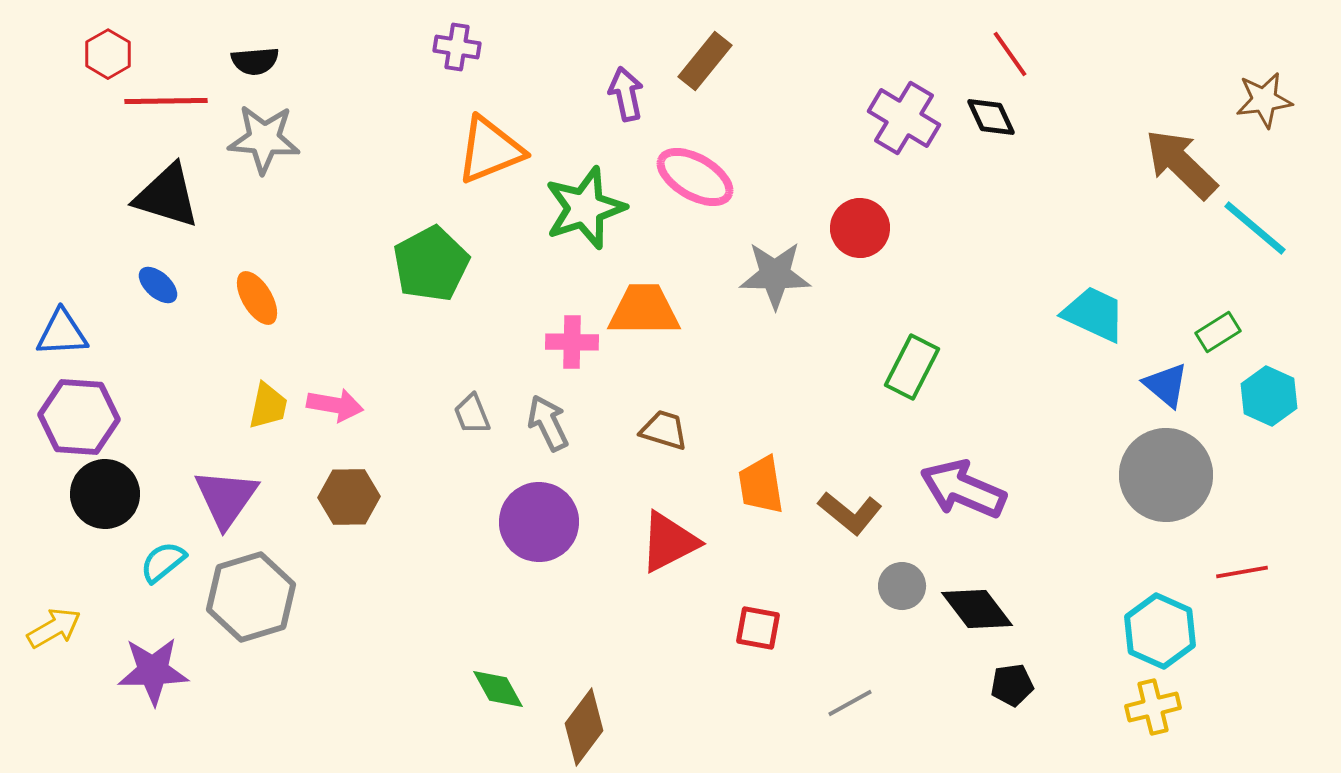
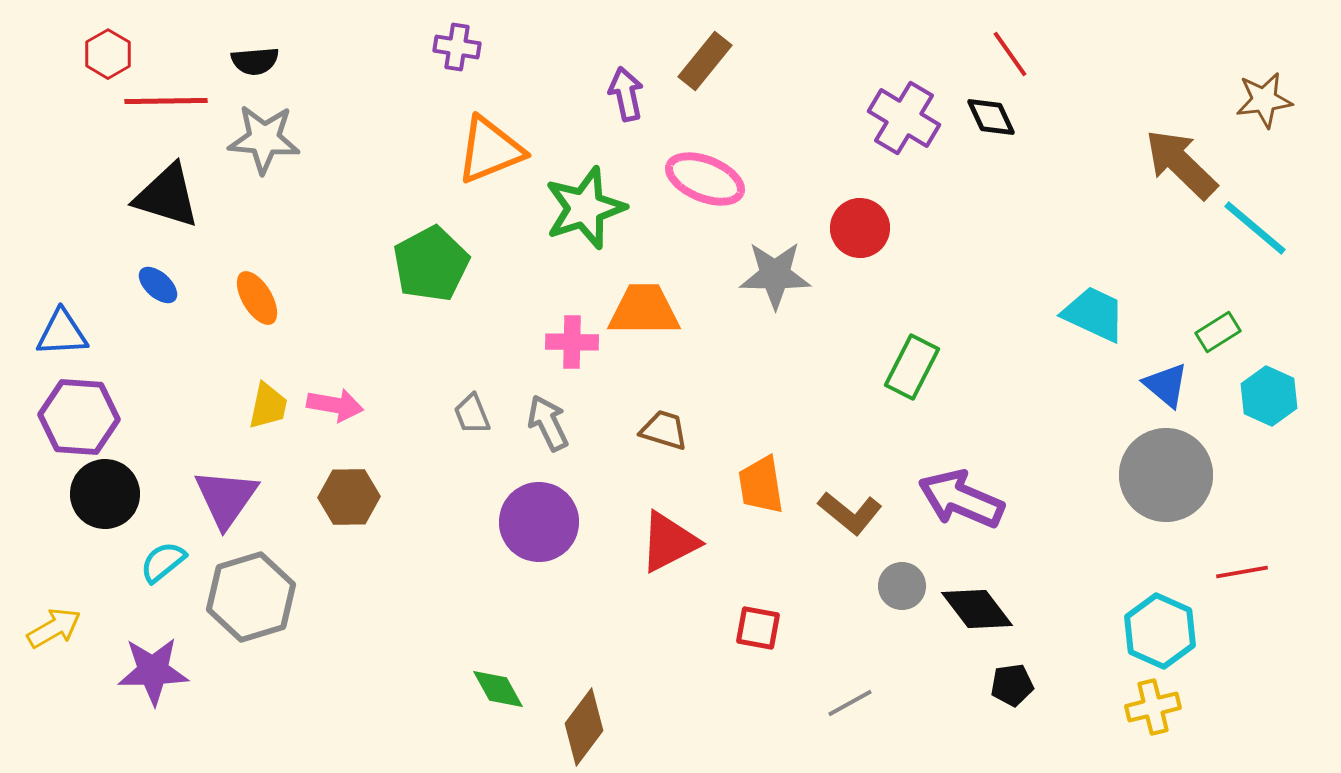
pink ellipse at (695, 177): moved 10 px right, 2 px down; rotated 8 degrees counterclockwise
purple arrow at (963, 489): moved 2 px left, 10 px down
